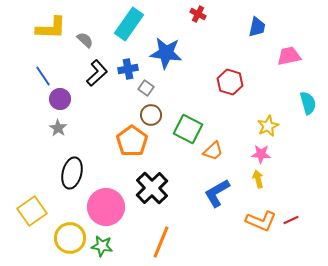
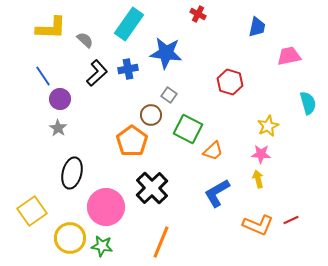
gray square: moved 23 px right, 7 px down
orange L-shape: moved 3 px left, 4 px down
